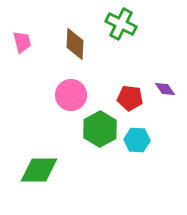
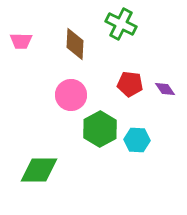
pink trapezoid: moved 1 px left, 1 px up; rotated 105 degrees clockwise
red pentagon: moved 14 px up
